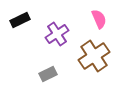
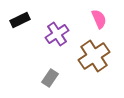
gray rectangle: moved 2 px right, 4 px down; rotated 30 degrees counterclockwise
